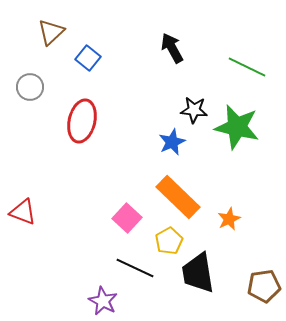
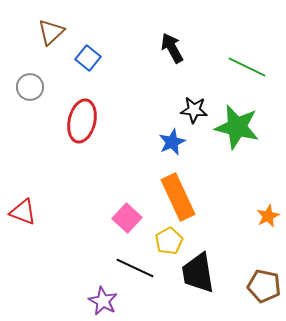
orange rectangle: rotated 21 degrees clockwise
orange star: moved 39 px right, 3 px up
brown pentagon: rotated 20 degrees clockwise
